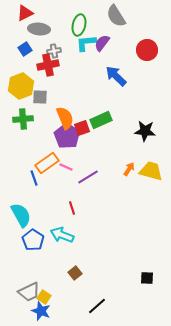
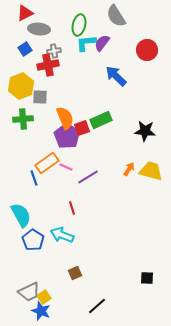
brown square: rotated 16 degrees clockwise
yellow square: rotated 24 degrees clockwise
